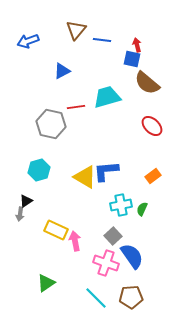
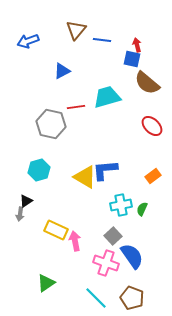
blue L-shape: moved 1 px left, 1 px up
brown pentagon: moved 1 px right, 1 px down; rotated 25 degrees clockwise
